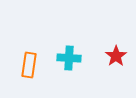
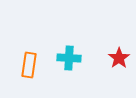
red star: moved 3 px right, 2 px down
